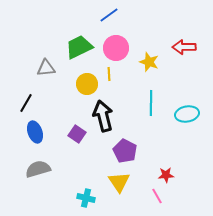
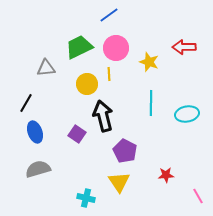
pink line: moved 41 px right
